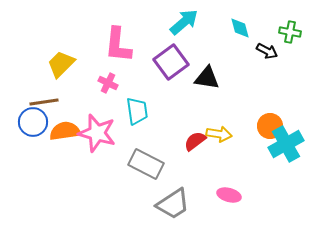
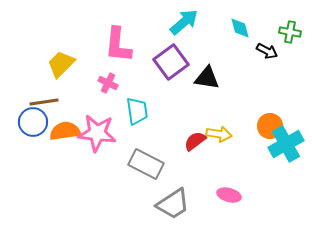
pink star: rotated 9 degrees counterclockwise
